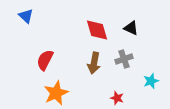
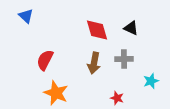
gray cross: rotated 18 degrees clockwise
orange star: rotated 25 degrees counterclockwise
